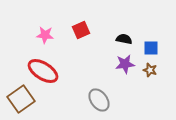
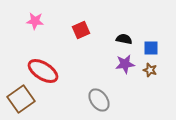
pink star: moved 10 px left, 14 px up
